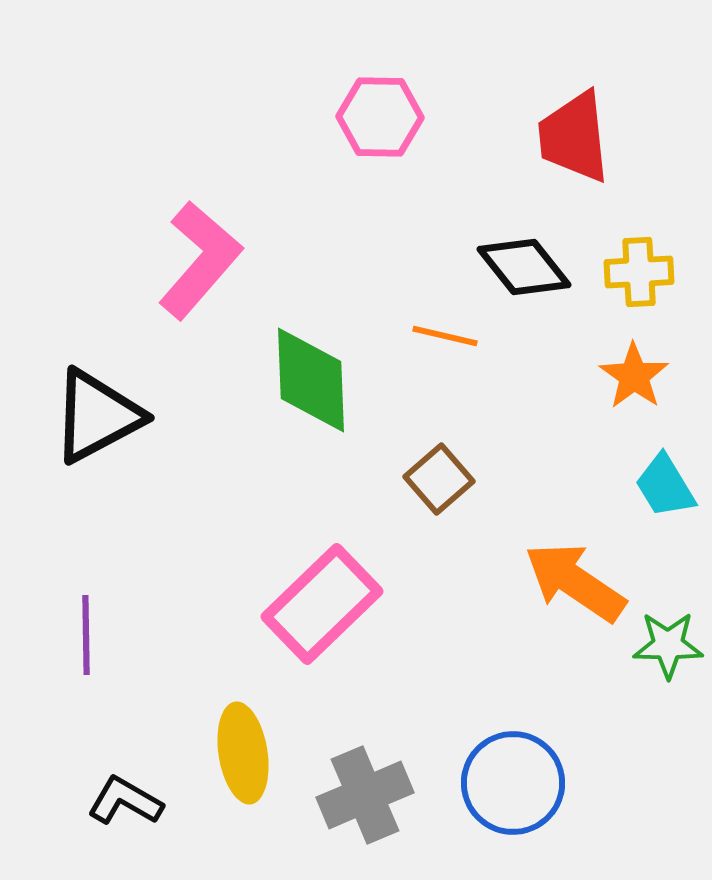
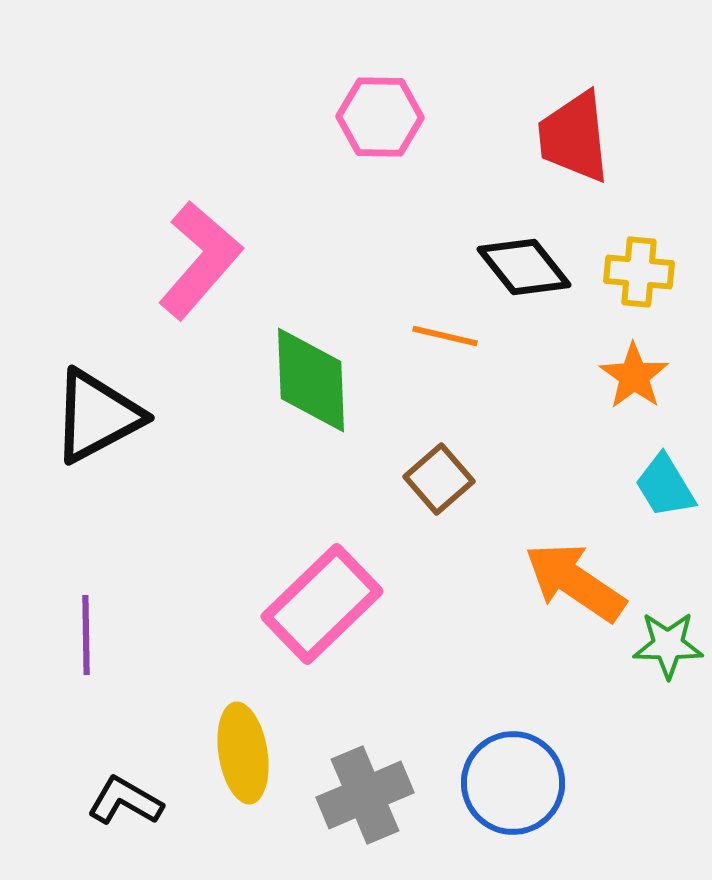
yellow cross: rotated 8 degrees clockwise
